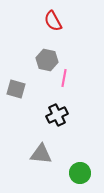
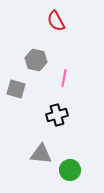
red semicircle: moved 3 px right
gray hexagon: moved 11 px left
black cross: rotated 10 degrees clockwise
green circle: moved 10 px left, 3 px up
